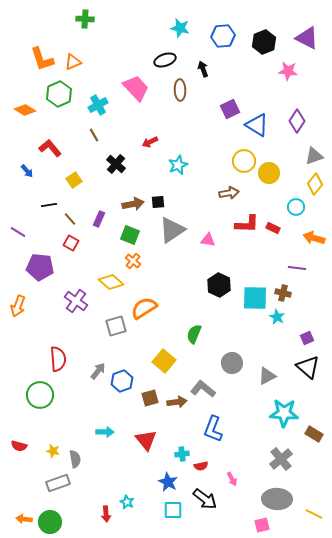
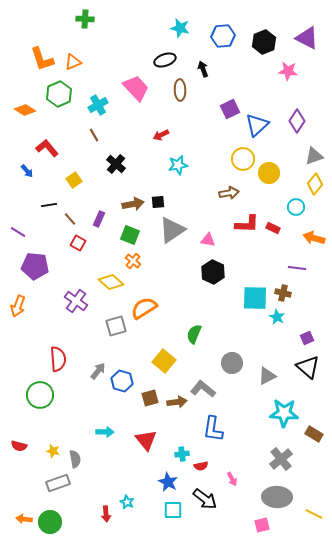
blue triangle at (257, 125): rotated 45 degrees clockwise
red arrow at (150, 142): moved 11 px right, 7 px up
red L-shape at (50, 148): moved 3 px left
yellow circle at (244, 161): moved 1 px left, 2 px up
cyan star at (178, 165): rotated 12 degrees clockwise
red square at (71, 243): moved 7 px right
purple pentagon at (40, 267): moved 5 px left, 1 px up
black hexagon at (219, 285): moved 6 px left, 13 px up
blue hexagon at (122, 381): rotated 25 degrees counterclockwise
blue L-shape at (213, 429): rotated 12 degrees counterclockwise
gray ellipse at (277, 499): moved 2 px up
